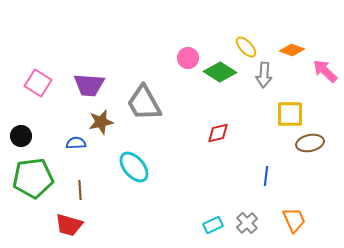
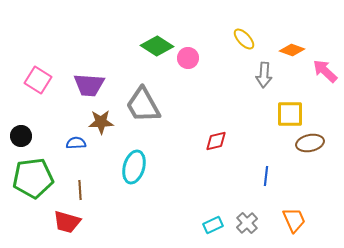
yellow ellipse: moved 2 px left, 8 px up
green diamond: moved 63 px left, 26 px up
pink square: moved 3 px up
gray trapezoid: moved 1 px left, 2 px down
brown star: rotated 10 degrees clockwise
red diamond: moved 2 px left, 8 px down
cyan ellipse: rotated 56 degrees clockwise
red trapezoid: moved 2 px left, 3 px up
